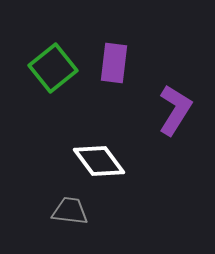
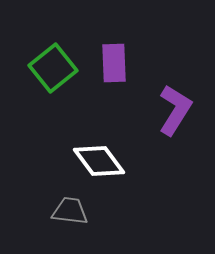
purple rectangle: rotated 9 degrees counterclockwise
